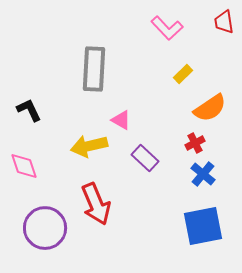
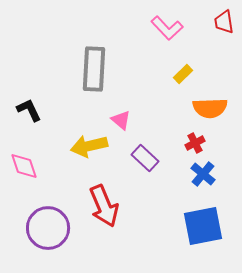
orange semicircle: rotated 32 degrees clockwise
pink triangle: rotated 10 degrees clockwise
red arrow: moved 8 px right, 2 px down
purple circle: moved 3 px right
